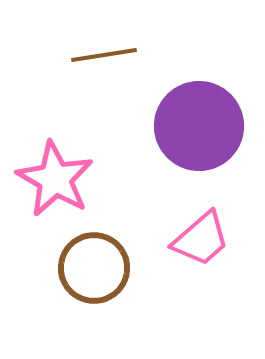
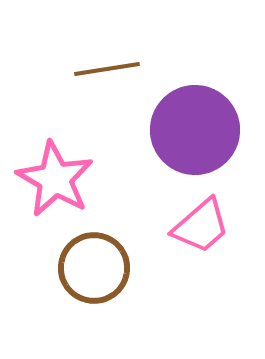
brown line: moved 3 px right, 14 px down
purple circle: moved 4 px left, 4 px down
pink trapezoid: moved 13 px up
